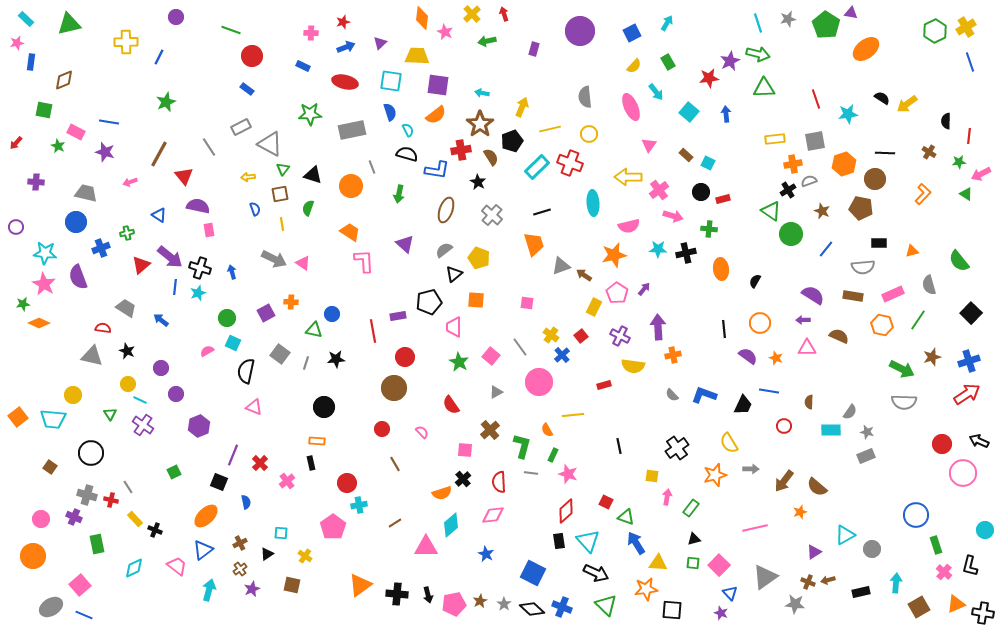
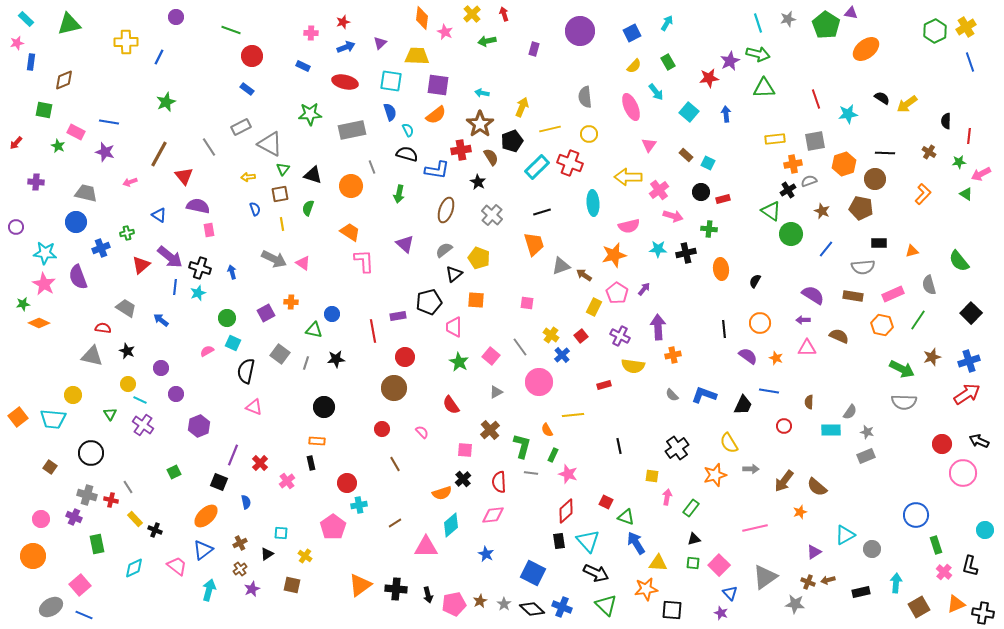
black cross at (397, 594): moved 1 px left, 5 px up
